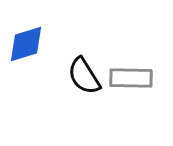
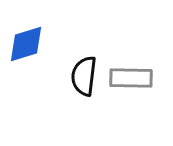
black semicircle: rotated 39 degrees clockwise
